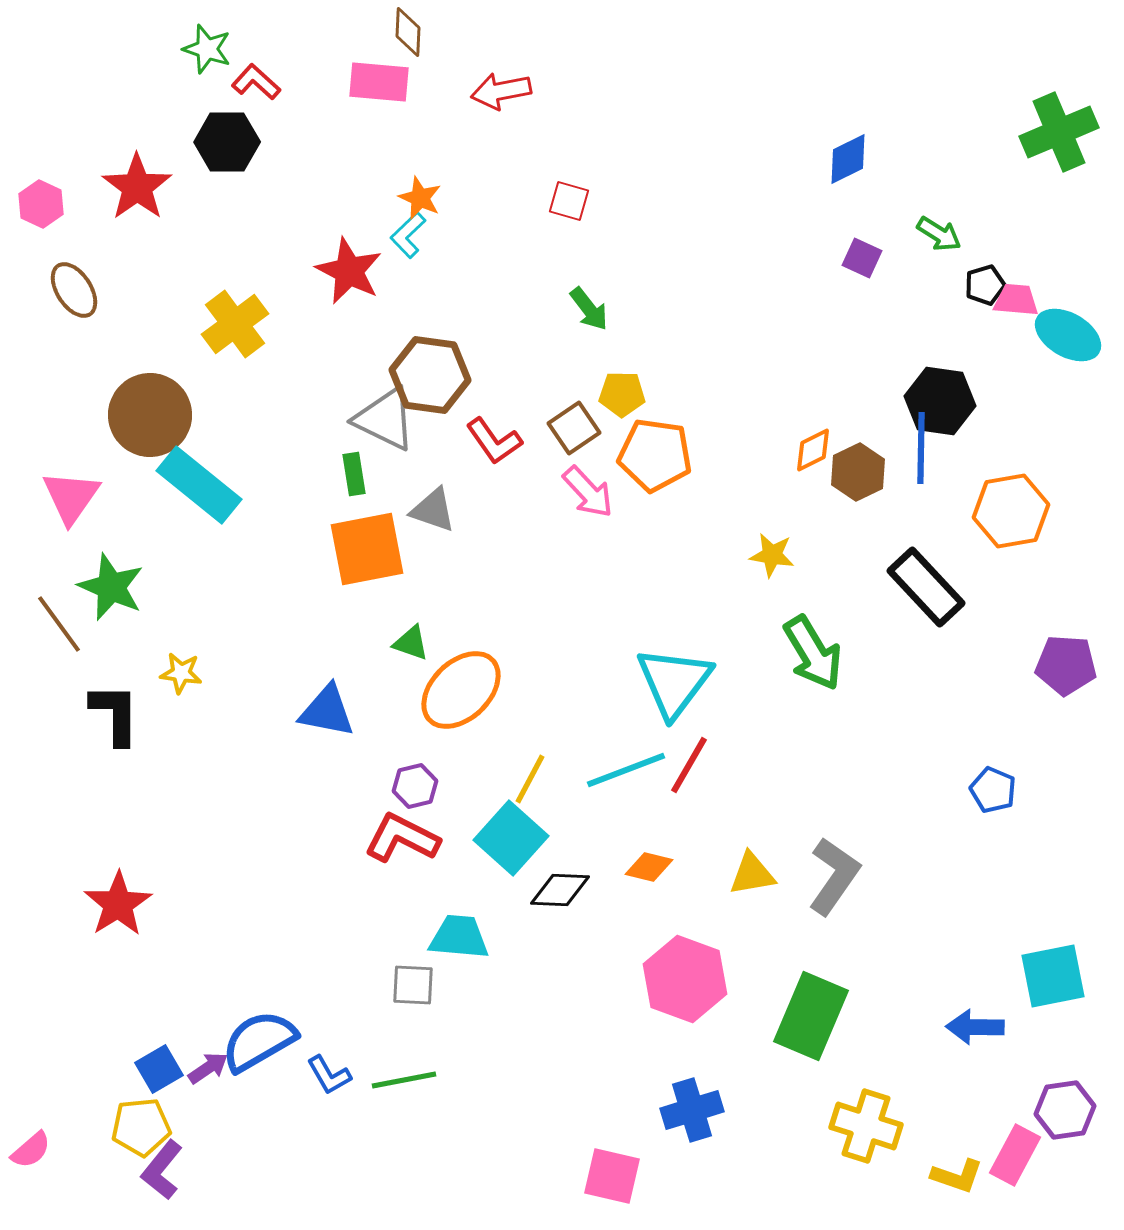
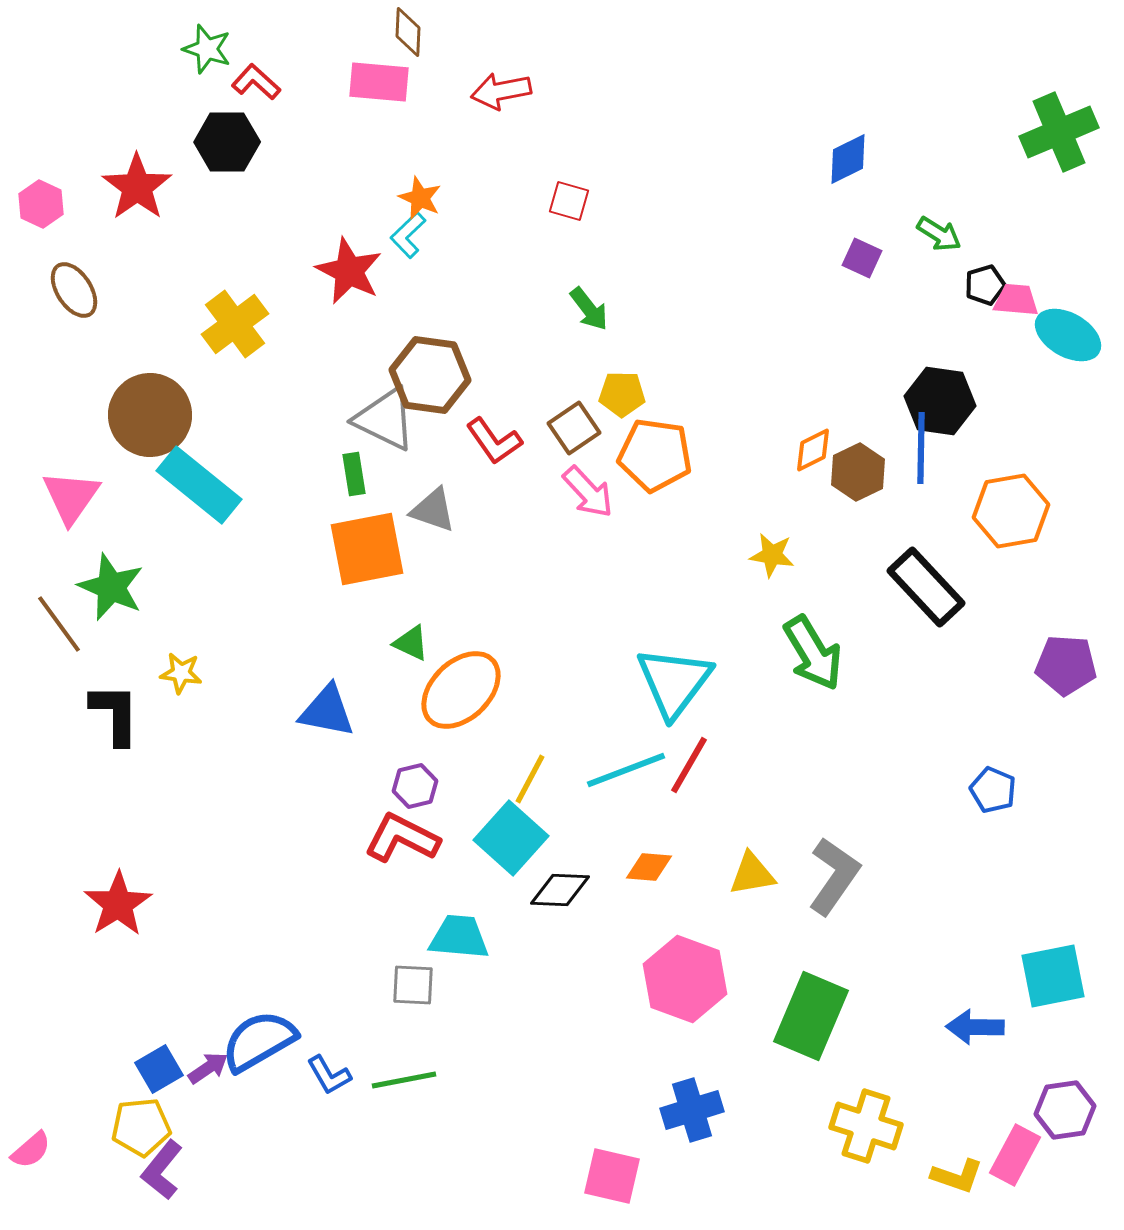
green triangle at (411, 643): rotated 6 degrees clockwise
orange diamond at (649, 867): rotated 9 degrees counterclockwise
